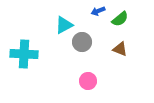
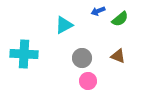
gray circle: moved 16 px down
brown triangle: moved 2 px left, 7 px down
